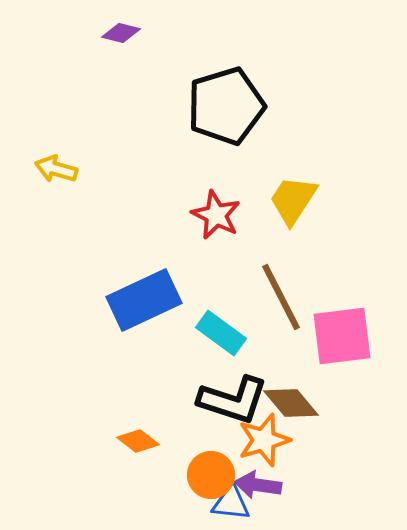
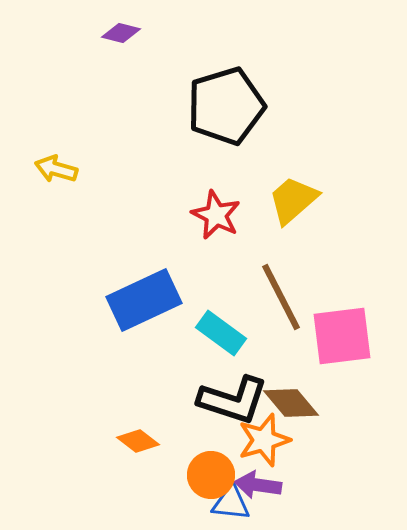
yellow trapezoid: rotated 16 degrees clockwise
